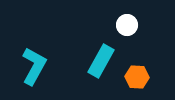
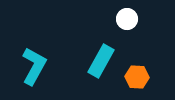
white circle: moved 6 px up
